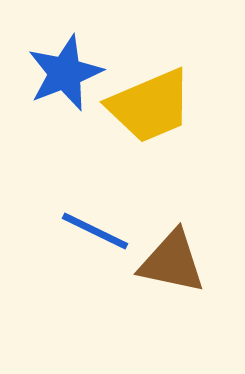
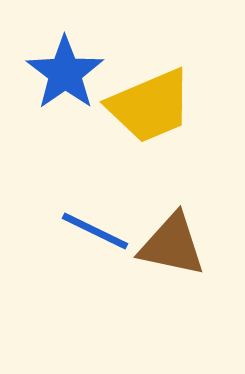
blue star: rotated 14 degrees counterclockwise
brown triangle: moved 17 px up
